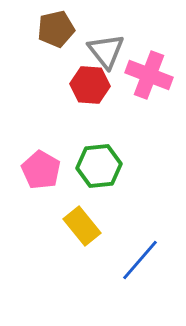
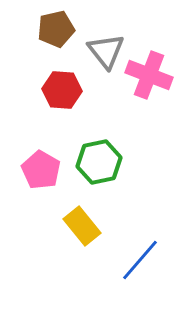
red hexagon: moved 28 px left, 5 px down
green hexagon: moved 4 px up; rotated 6 degrees counterclockwise
